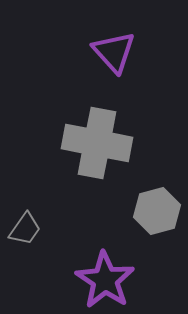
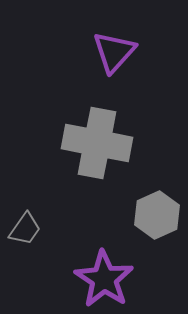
purple triangle: rotated 24 degrees clockwise
gray hexagon: moved 4 px down; rotated 9 degrees counterclockwise
purple star: moved 1 px left, 1 px up
